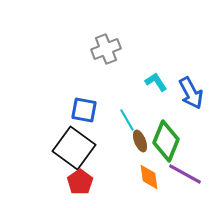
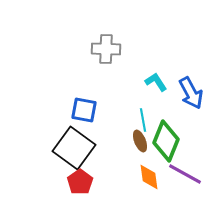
gray cross: rotated 24 degrees clockwise
cyan line: moved 16 px right; rotated 20 degrees clockwise
